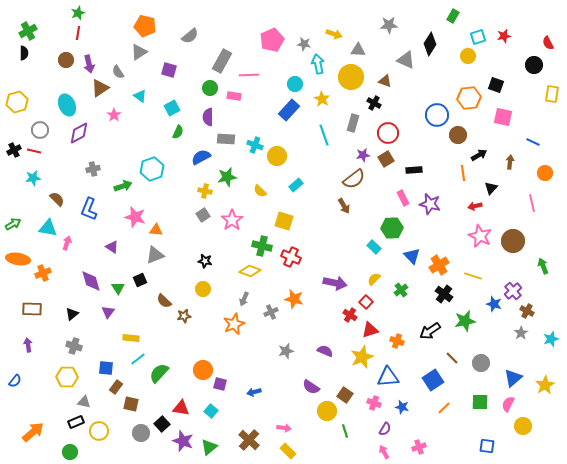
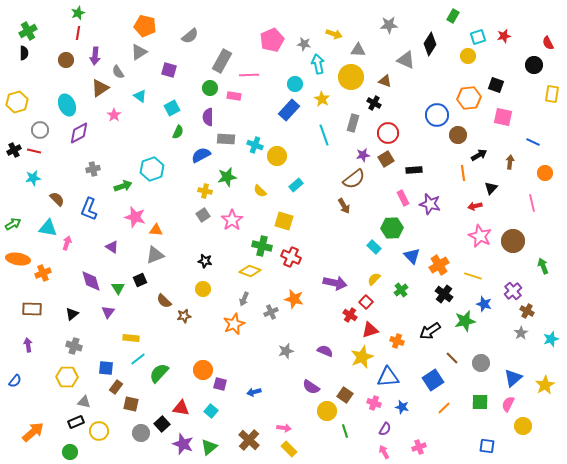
purple arrow at (89, 64): moved 6 px right, 8 px up; rotated 18 degrees clockwise
blue semicircle at (201, 157): moved 2 px up
blue star at (494, 304): moved 10 px left
purple star at (183, 441): moved 3 px down
yellow rectangle at (288, 451): moved 1 px right, 2 px up
